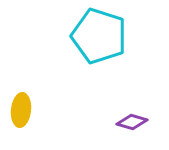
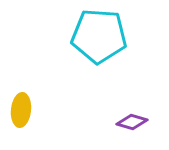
cyan pentagon: rotated 14 degrees counterclockwise
